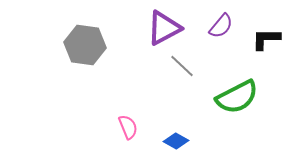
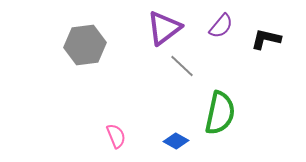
purple triangle: rotated 9 degrees counterclockwise
black L-shape: rotated 12 degrees clockwise
gray hexagon: rotated 15 degrees counterclockwise
green semicircle: moved 17 px left, 16 px down; rotated 51 degrees counterclockwise
pink semicircle: moved 12 px left, 9 px down
